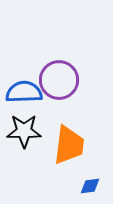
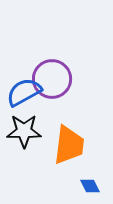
purple circle: moved 7 px left, 1 px up
blue semicircle: rotated 27 degrees counterclockwise
blue diamond: rotated 70 degrees clockwise
